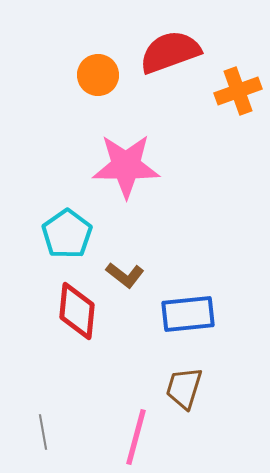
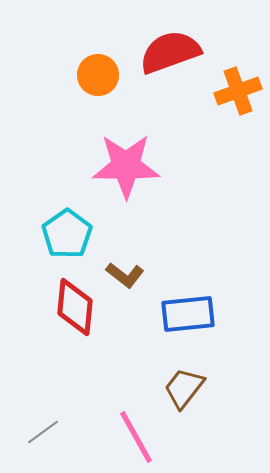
red diamond: moved 2 px left, 4 px up
brown trapezoid: rotated 21 degrees clockwise
gray line: rotated 64 degrees clockwise
pink line: rotated 44 degrees counterclockwise
